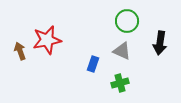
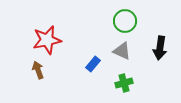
green circle: moved 2 px left
black arrow: moved 5 px down
brown arrow: moved 18 px right, 19 px down
blue rectangle: rotated 21 degrees clockwise
green cross: moved 4 px right
